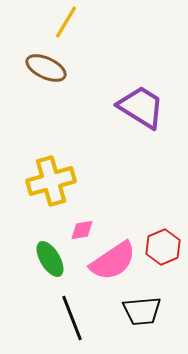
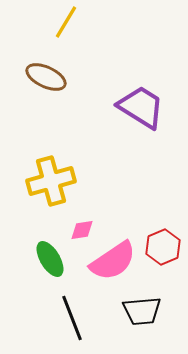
brown ellipse: moved 9 px down
